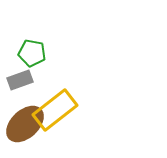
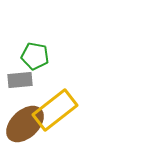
green pentagon: moved 3 px right, 3 px down
gray rectangle: rotated 15 degrees clockwise
